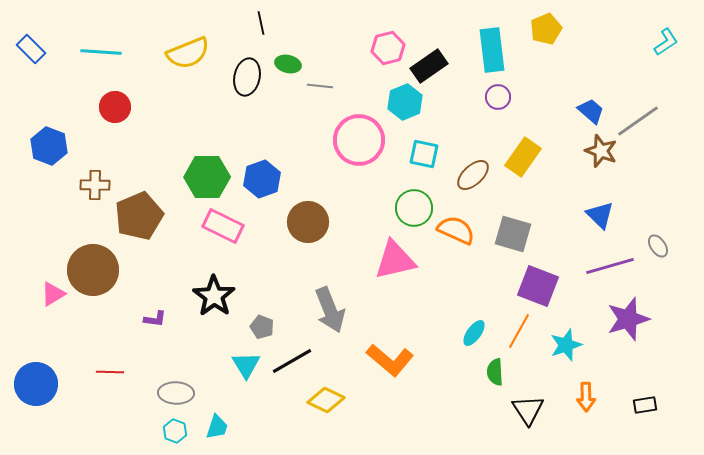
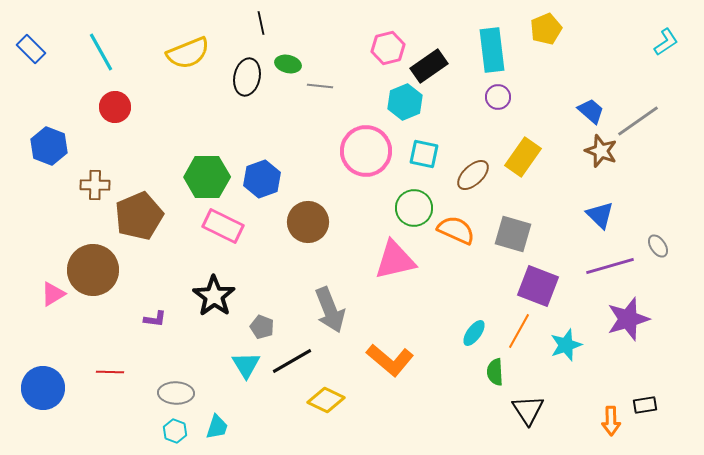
cyan line at (101, 52): rotated 57 degrees clockwise
pink circle at (359, 140): moved 7 px right, 11 px down
blue circle at (36, 384): moved 7 px right, 4 px down
orange arrow at (586, 397): moved 25 px right, 24 px down
